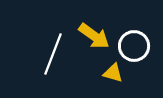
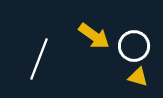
white line: moved 14 px left, 5 px down
yellow triangle: moved 25 px right, 4 px down
